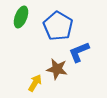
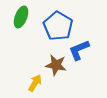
blue L-shape: moved 2 px up
brown star: moved 1 px left, 4 px up
